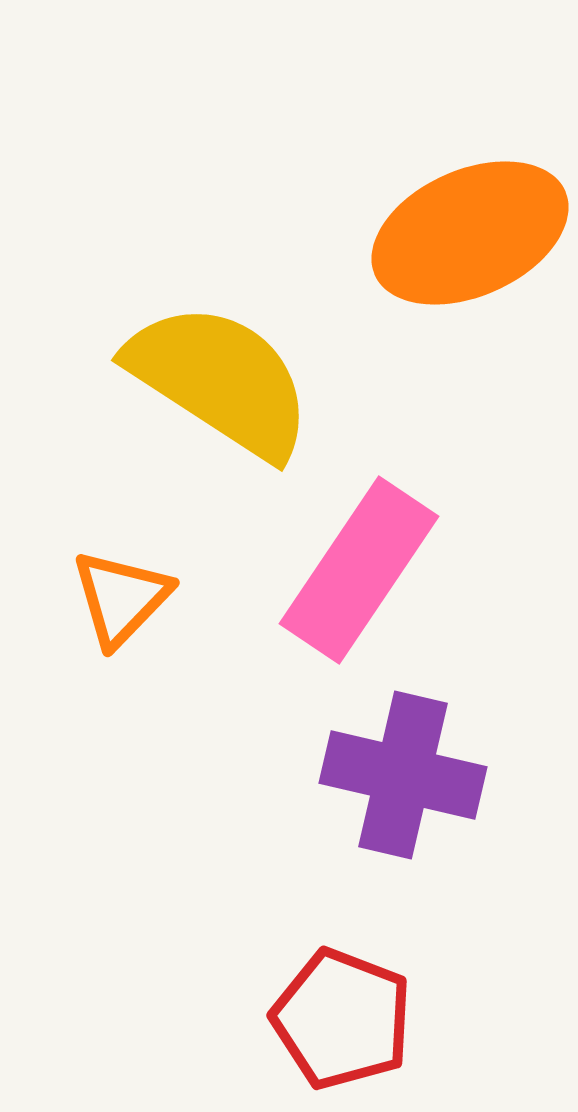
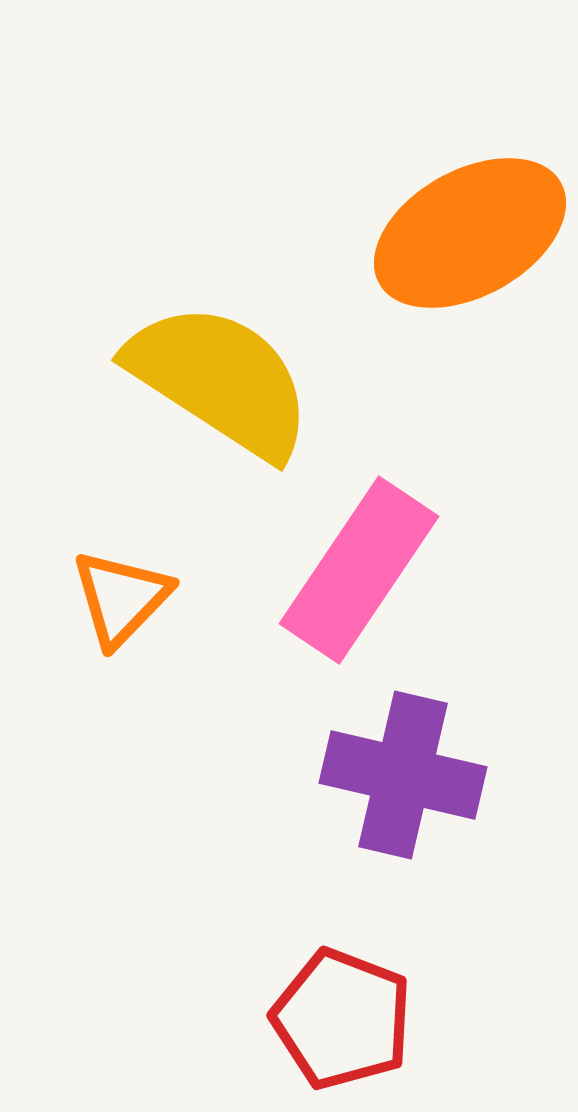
orange ellipse: rotated 5 degrees counterclockwise
